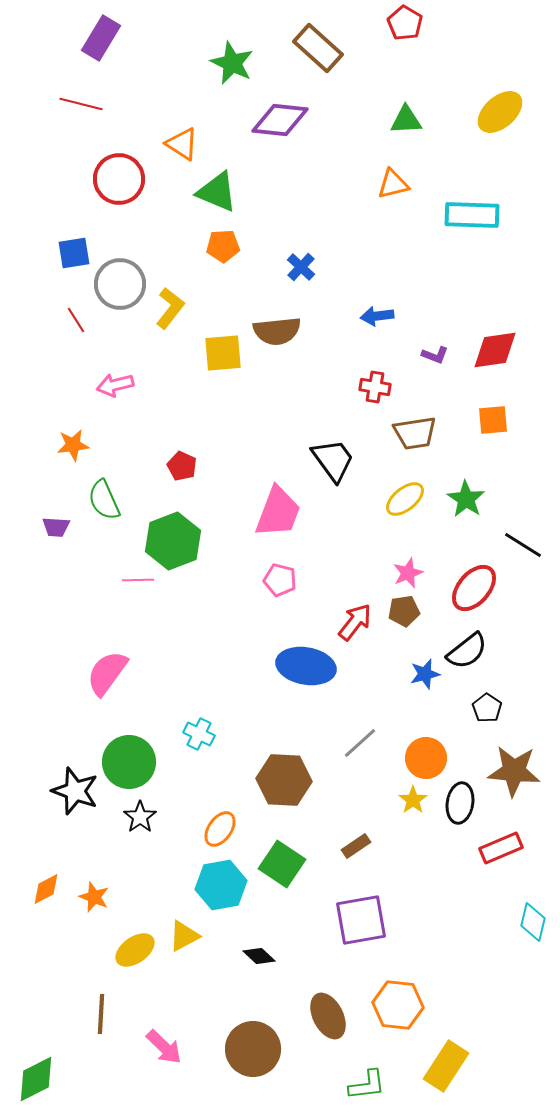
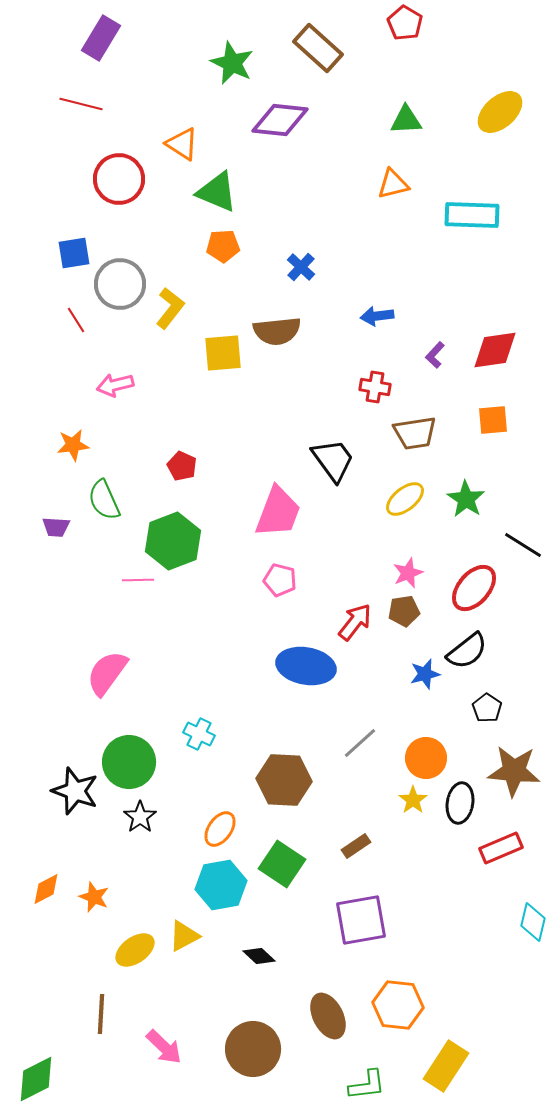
purple L-shape at (435, 355): rotated 112 degrees clockwise
